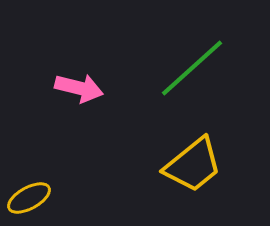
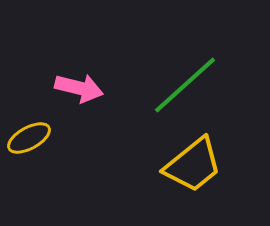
green line: moved 7 px left, 17 px down
yellow ellipse: moved 60 px up
